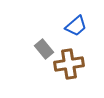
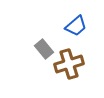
brown cross: rotated 8 degrees counterclockwise
